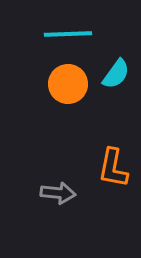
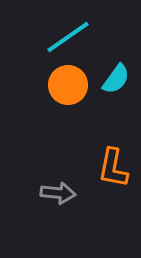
cyan line: moved 3 px down; rotated 33 degrees counterclockwise
cyan semicircle: moved 5 px down
orange circle: moved 1 px down
